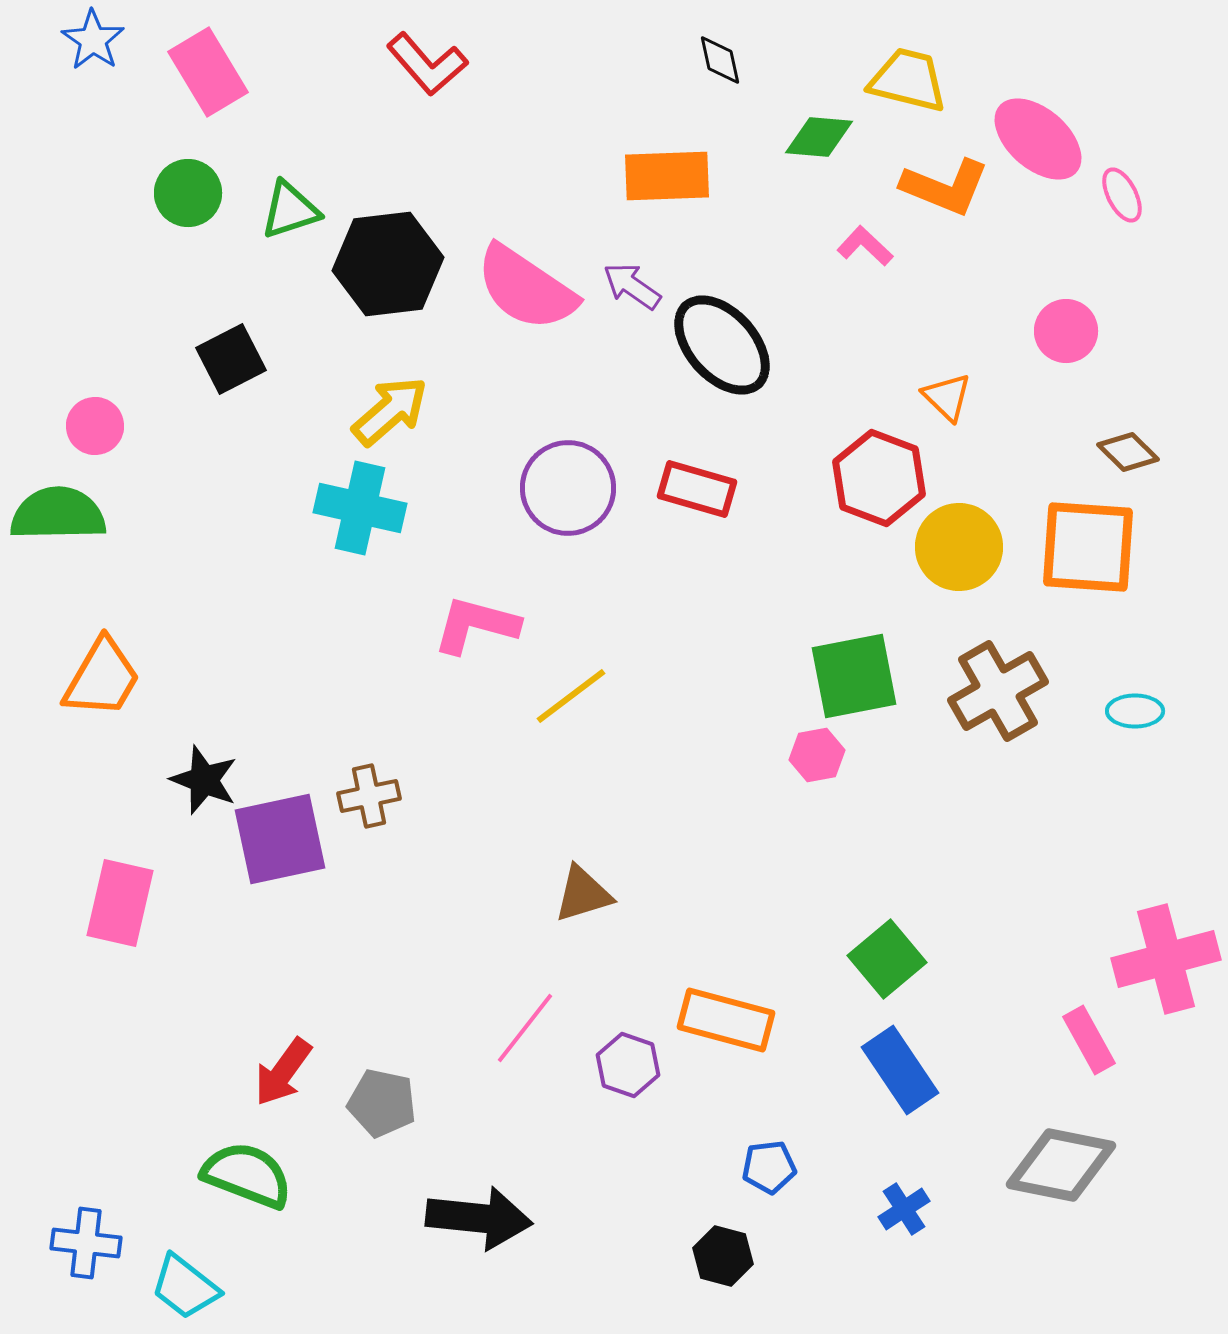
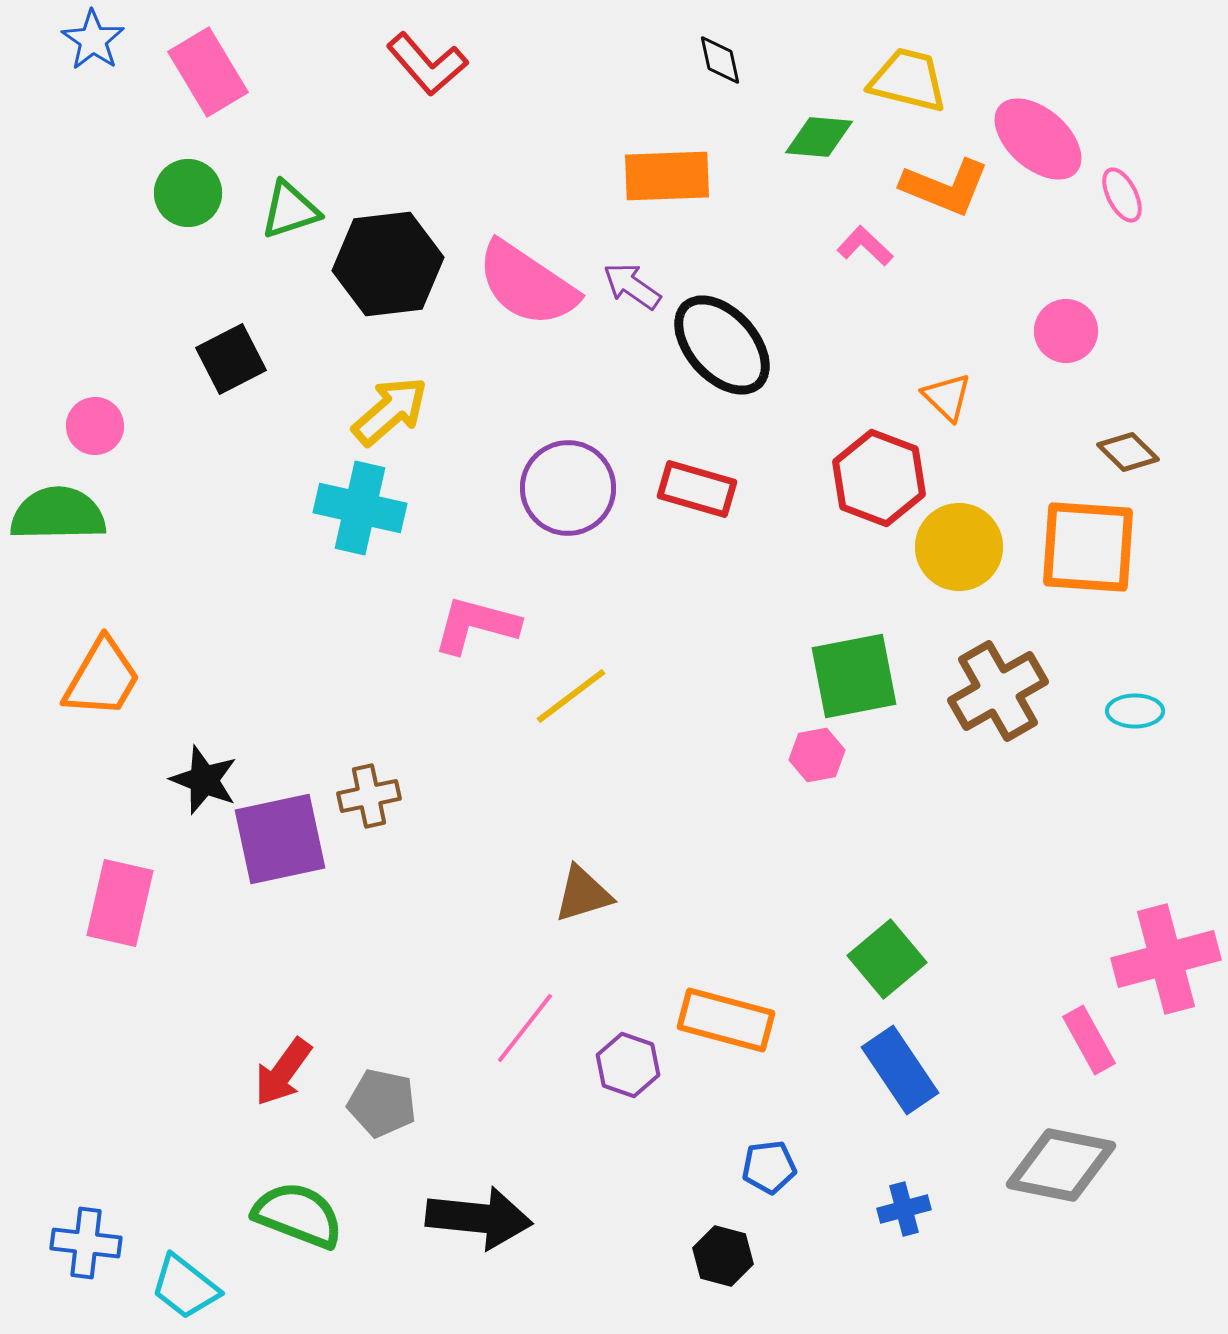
pink semicircle at (526, 288): moved 1 px right, 4 px up
green semicircle at (247, 1175): moved 51 px right, 40 px down
blue cross at (904, 1209): rotated 18 degrees clockwise
